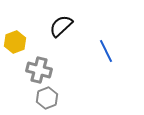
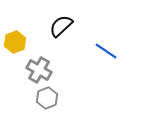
blue line: rotated 30 degrees counterclockwise
gray cross: rotated 15 degrees clockwise
